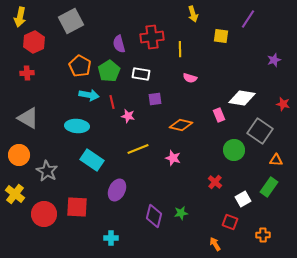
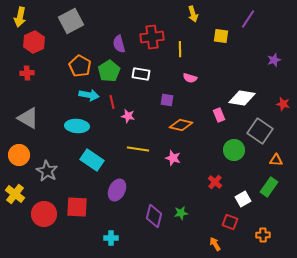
purple square at (155, 99): moved 12 px right, 1 px down; rotated 16 degrees clockwise
yellow line at (138, 149): rotated 30 degrees clockwise
